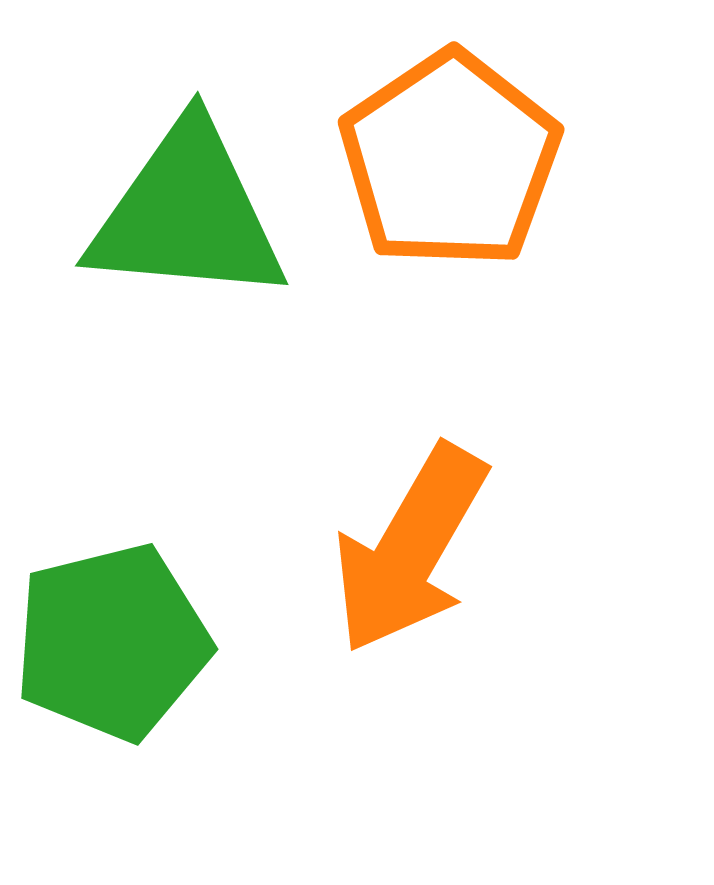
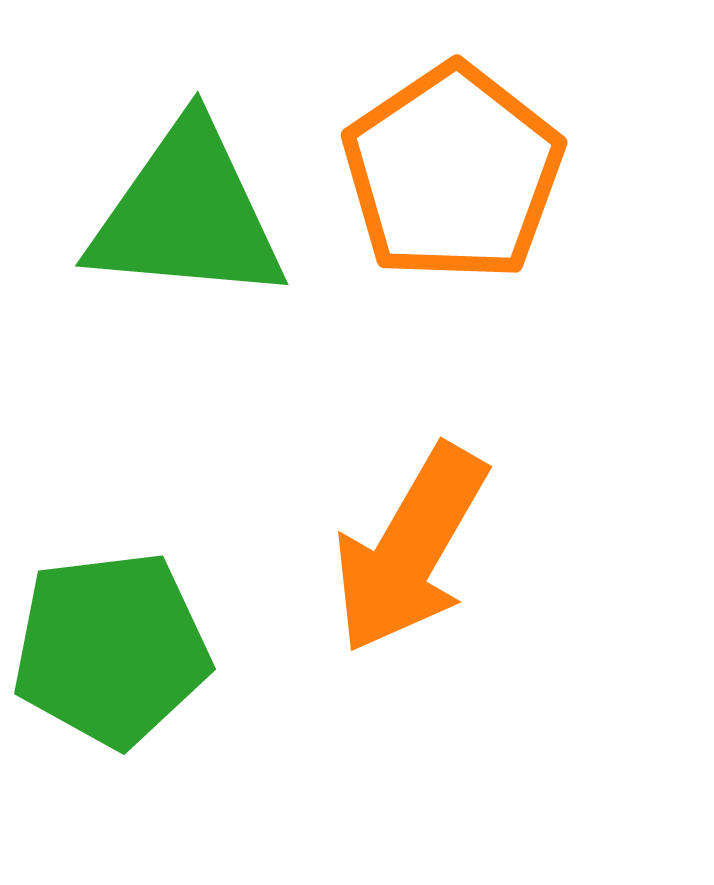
orange pentagon: moved 3 px right, 13 px down
green pentagon: moved 1 px left, 7 px down; rotated 7 degrees clockwise
